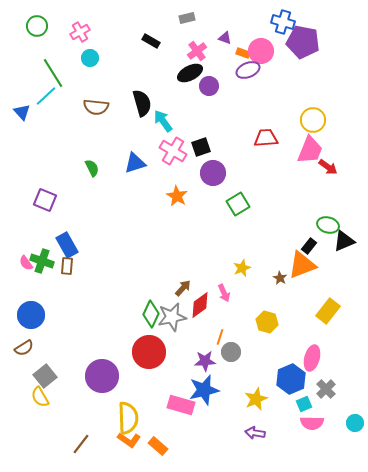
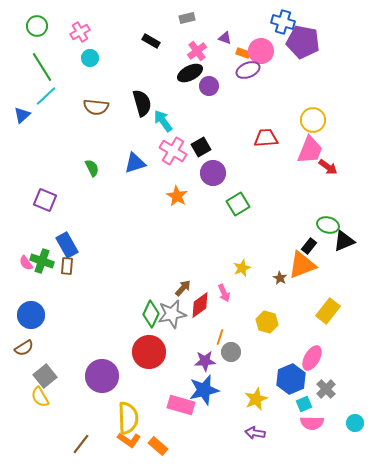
green line at (53, 73): moved 11 px left, 6 px up
blue triangle at (22, 112): moved 3 px down; rotated 30 degrees clockwise
black square at (201, 147): rotated 12 degrees counterclockwise
gray star at (172, 317): moved 3 px up
pink ellipse at (312, 358): rotated 15 degrees clockwise
